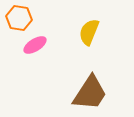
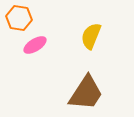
yellow semicircle: moved 2 px right, 4 px down
brown trapezoid: moved 4 px left
